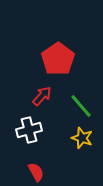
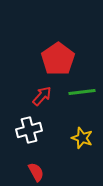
green line: moved 1 px right, 14 px up; rotated 56 degrees counterclockwise
